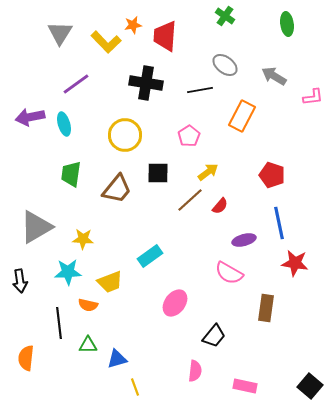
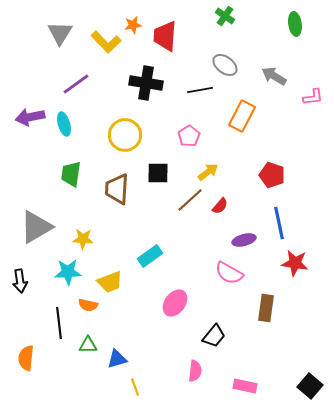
green ellipse at (287, 24): moved 8 px right
brown trapezoid at (117, 189): rotated 144 degrees clockwise
